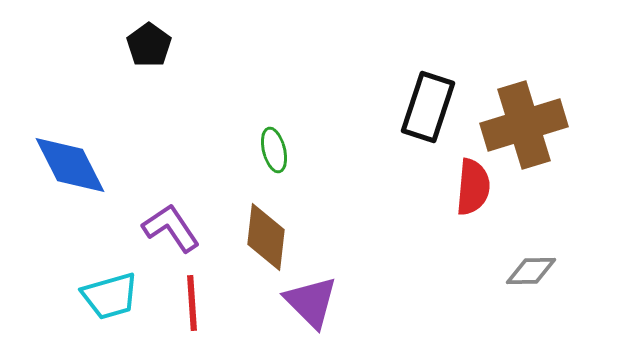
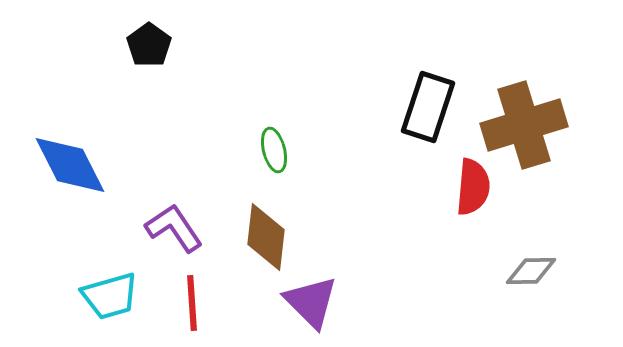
purple L-shape: moved 3 px right
